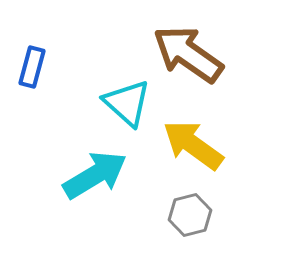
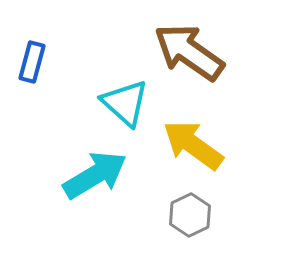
brown arrow: moved 1 px right, 2 px up
blue rectangle: moved 5 px up
cyan triangle: moved 2 px left
gray hexagon: rotated 12 degrees counterclockwise
